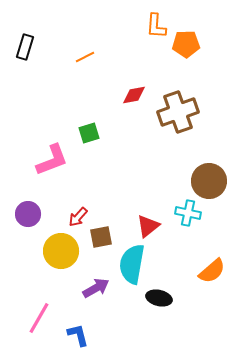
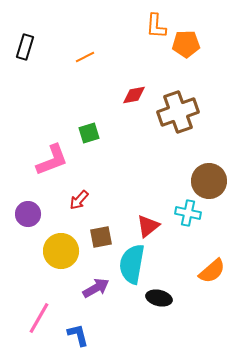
red arrow: moved 1 px right, 17 px up
